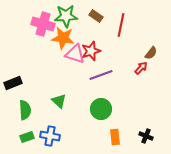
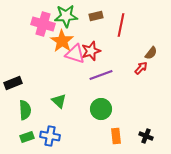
brown rectangle: rotated 48 degrees counterclockwise
orange star: moved 1 px left, 3 px down; rotated 25 degrees clockwise
orange rectangle: moved 1 px right, 1 px up
